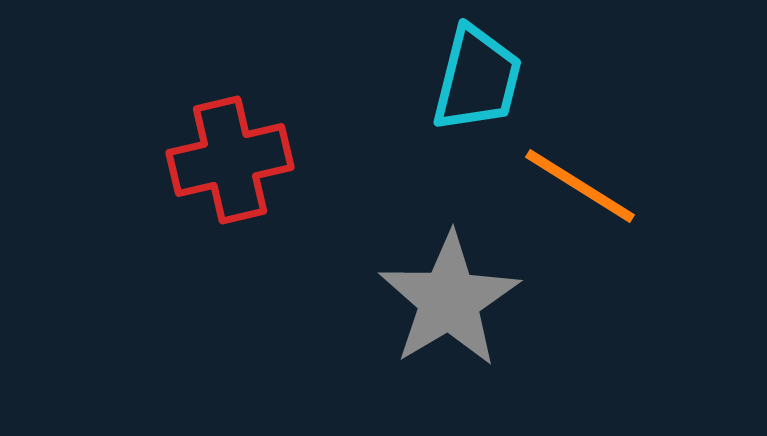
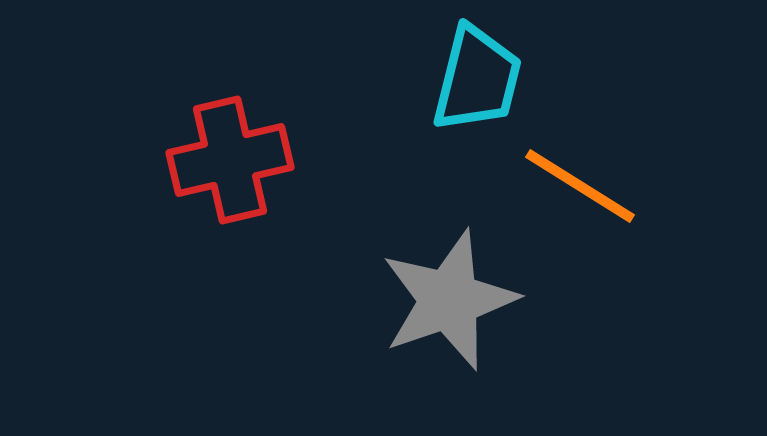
gray star: rotated 12 degrees clockwise
